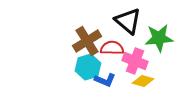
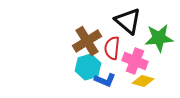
red semicircle: rotated 85 degrees counterclockwise
